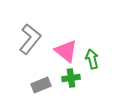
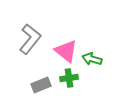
green arrow: rotated 60 degrees counterclockwise
green cross: moved 2 px left
